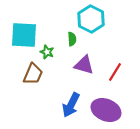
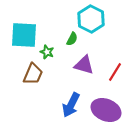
green semicircle: rotated 32 degrees clockwise
